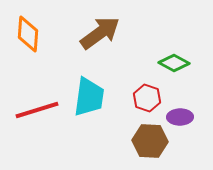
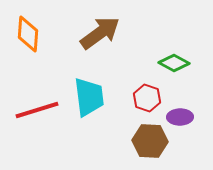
cyan trapezoid: rotated 15 degrees counterclockwise
